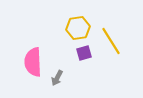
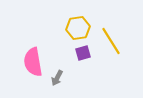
purple square: moved 1 px left
pink semicircle: rotated 8 degrees counterclockwise
